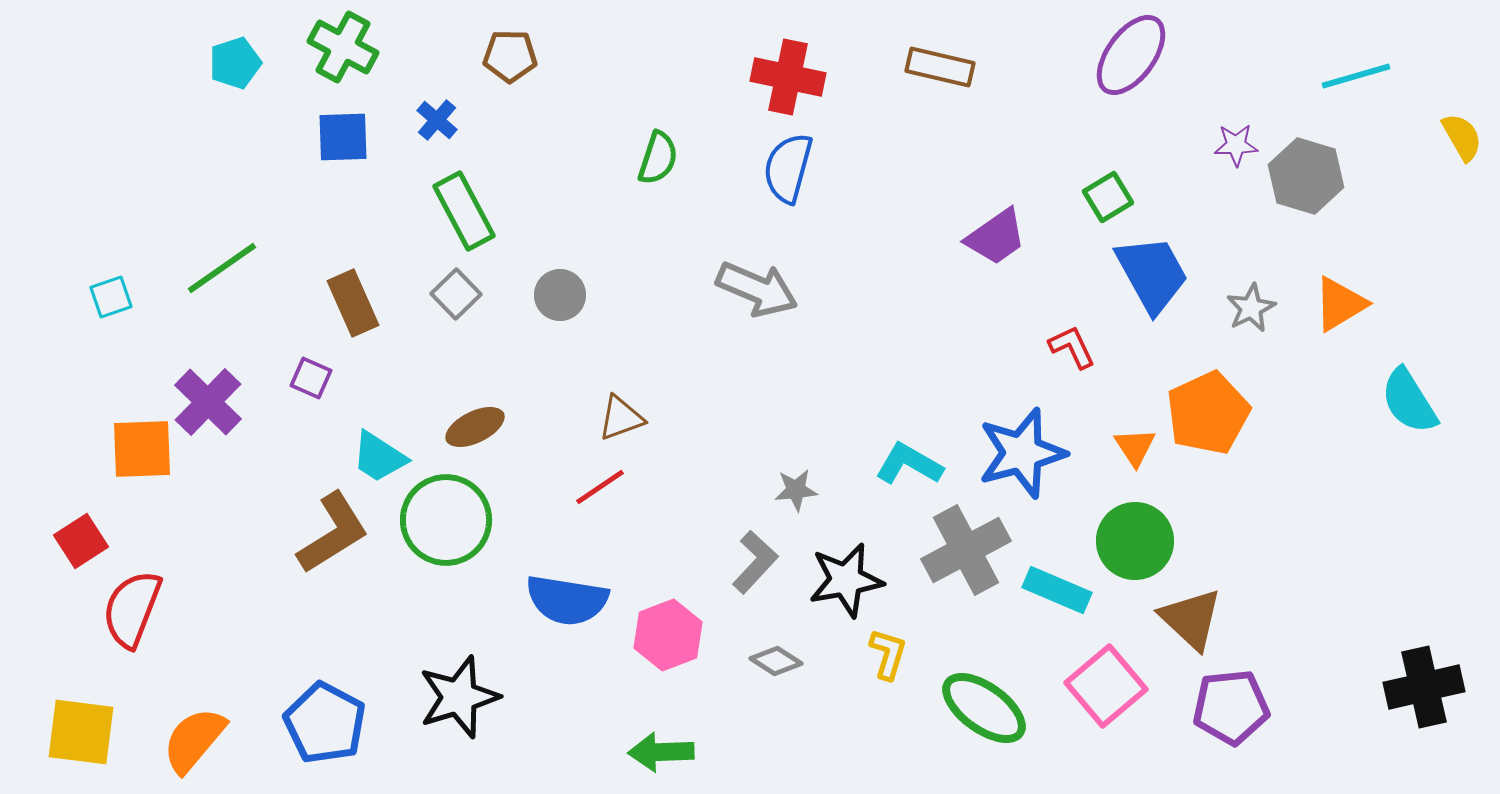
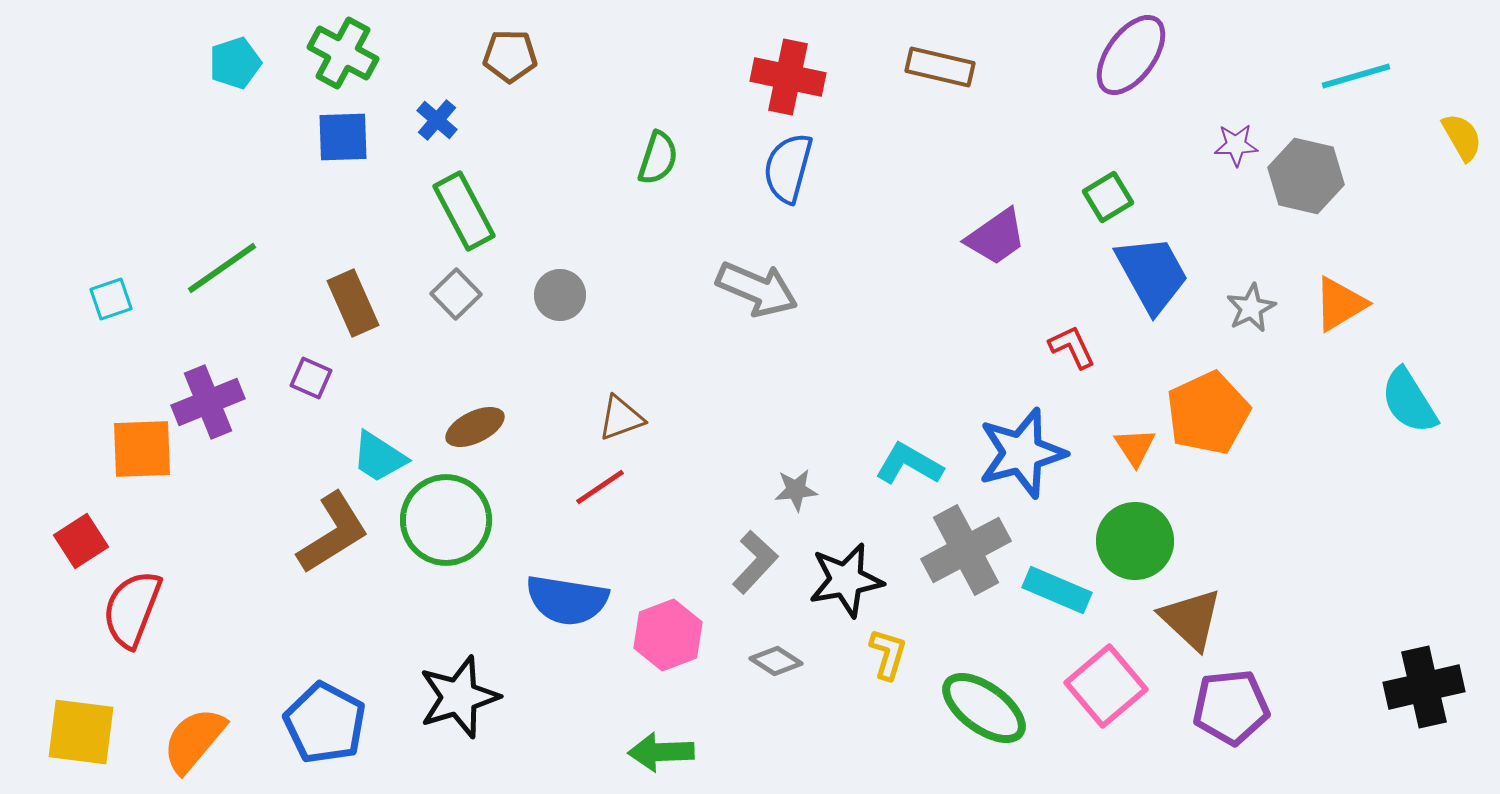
green cross at (343, 47): moved 6 px down
gray hexagon at (1306, 176): rotated 4 degrees counterclockwise
cyan square at (111, 297): moved 2 px down
purple cross at (208, 402): rotated 24 degrees clockwise
